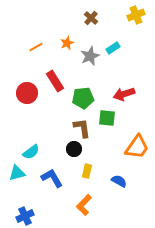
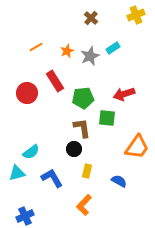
orange star: moved 8 px down
